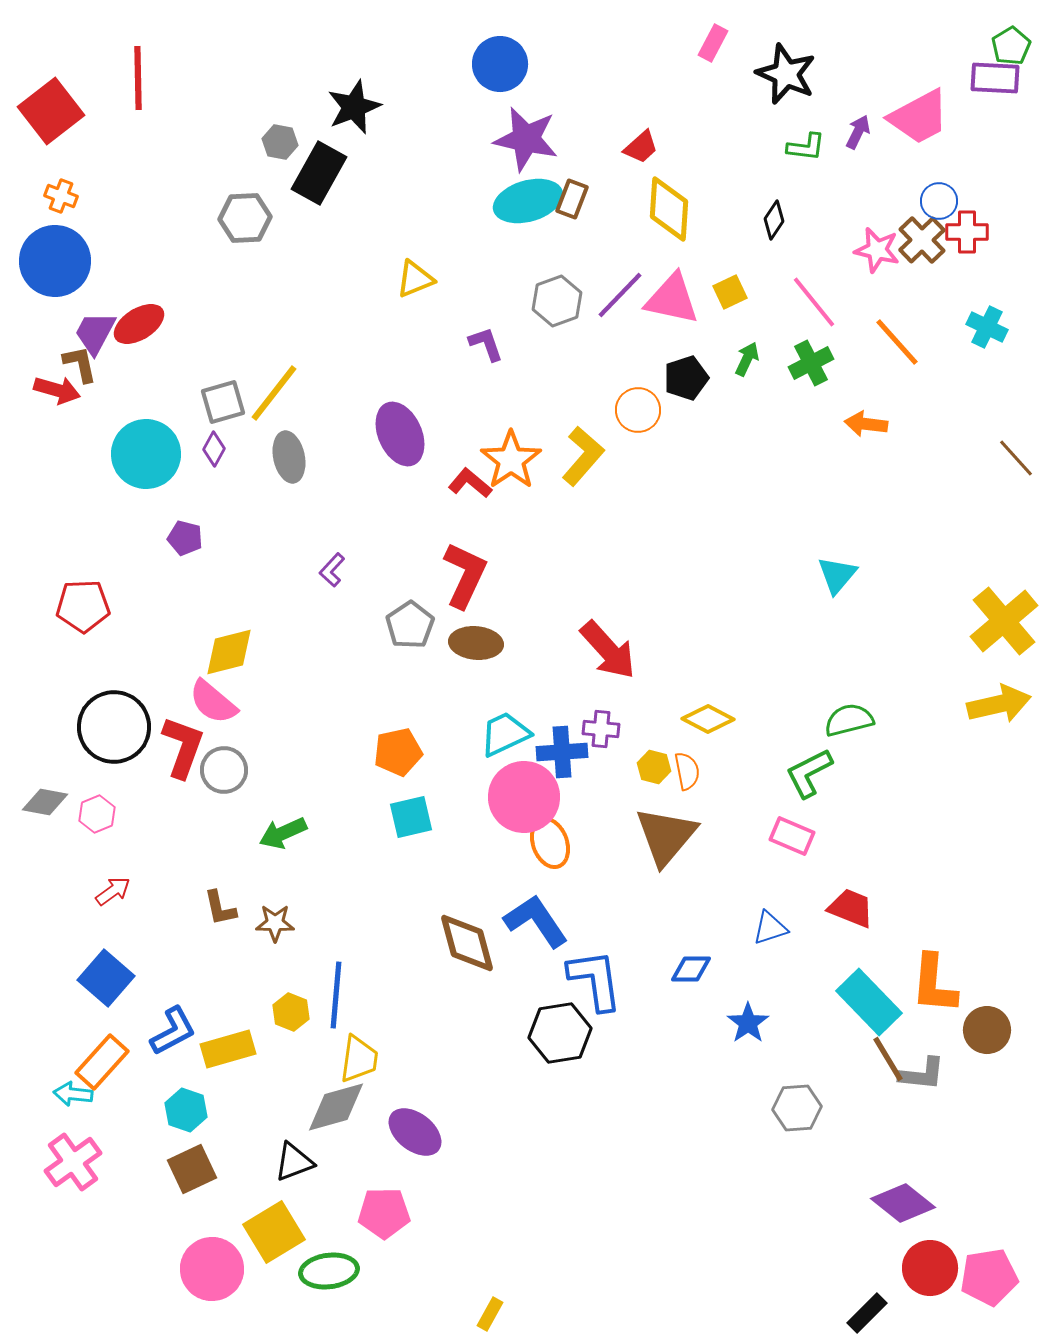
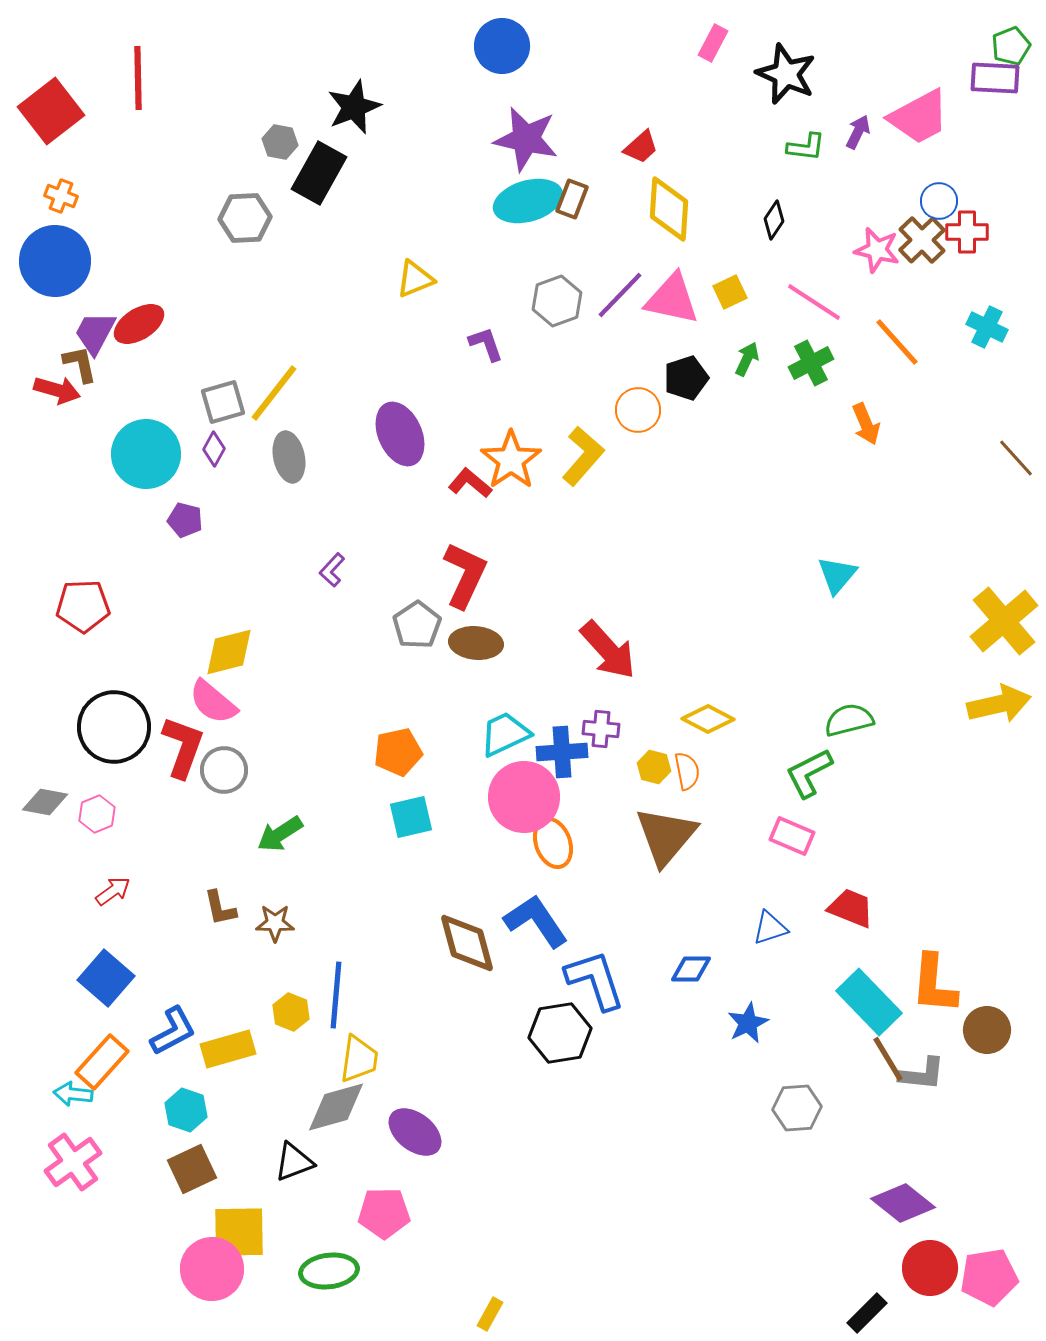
green pentagon at (1011, 46): rotated 9 degrees clockwise
blue circle at (500, 64): moved 2 px right, 18 px up
pink line at (814, 302): rotated 18 degrees counterclockwise
orange arrow at (866, 424): rotated 120 degrees counterclockwise
purple pentagon at (185, 538): moved 18 px up
gray pentagon at (410, 625): moved 7 px right
green arrow at (283, 833): moved 3 px left, 1 px down; rotated 9 degrees counterclockwise
orange ellipse at (550, 843): moved 3 px right
blue L-shape at (595, 980): rotated 10 degrees counterclockwise
blue star at (748, 1023): rotated 9 degrees clockwise
yellow square at (274, 1232): moved 35 px left; rotated 30 degrees clockwise
